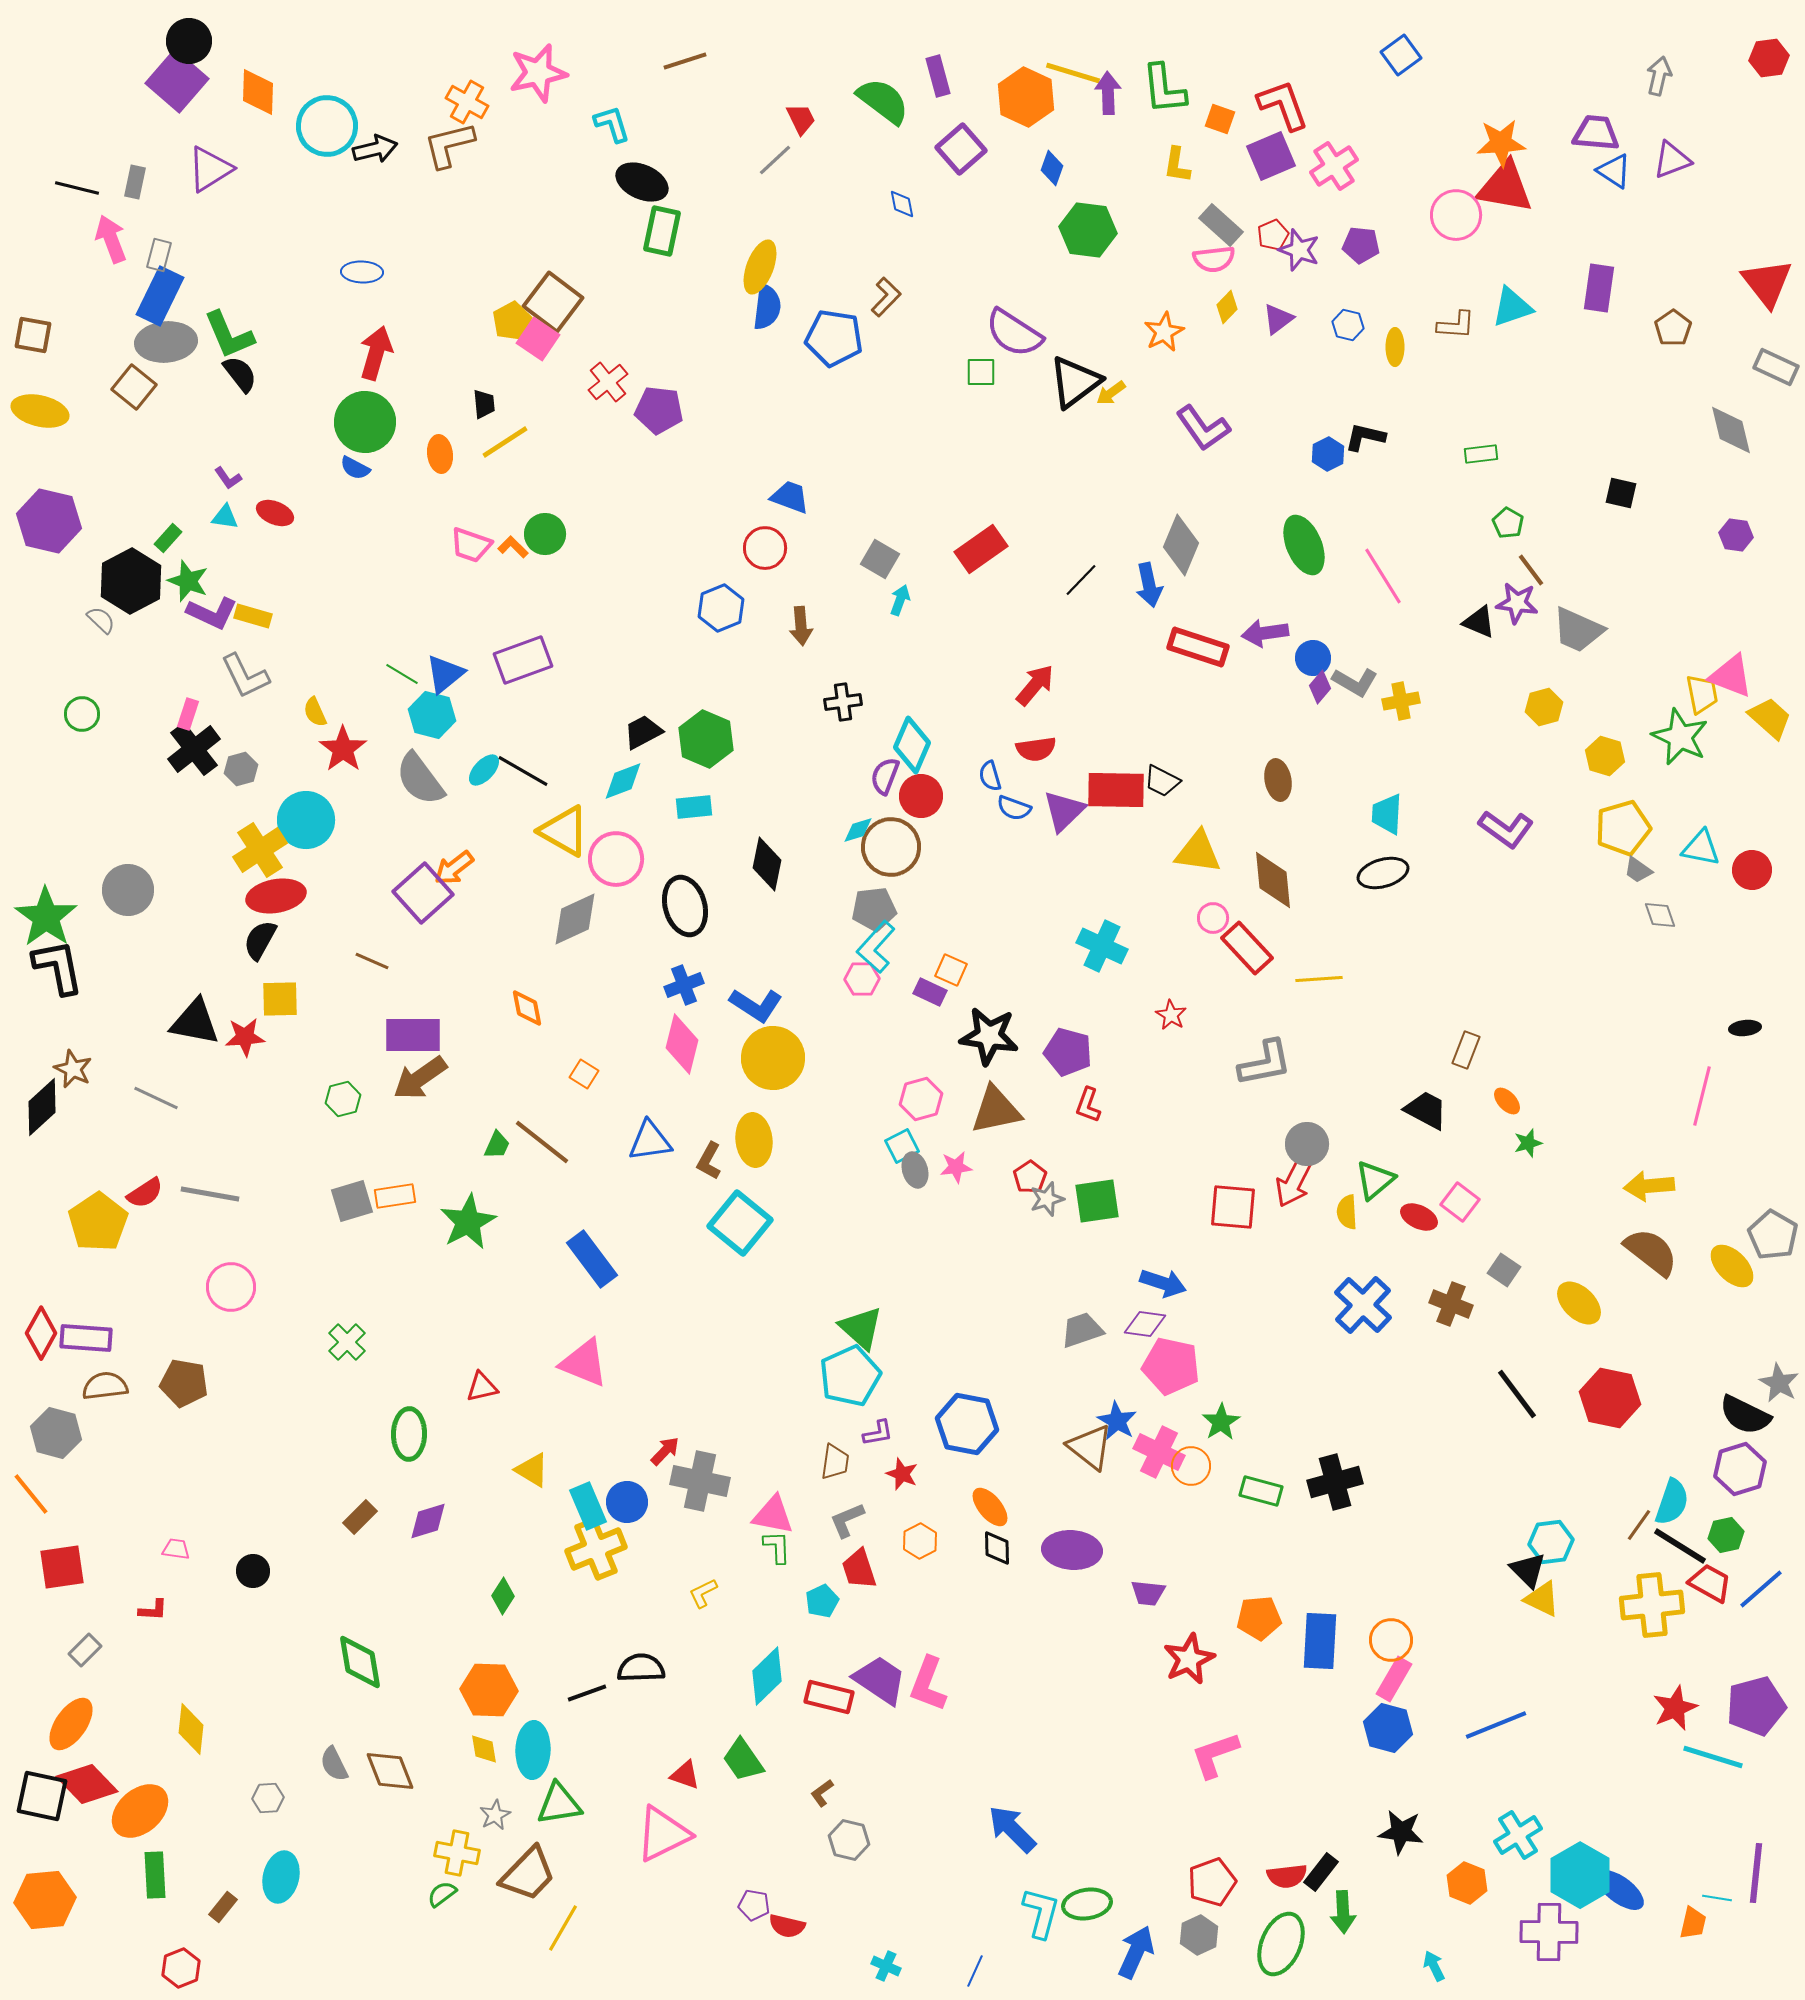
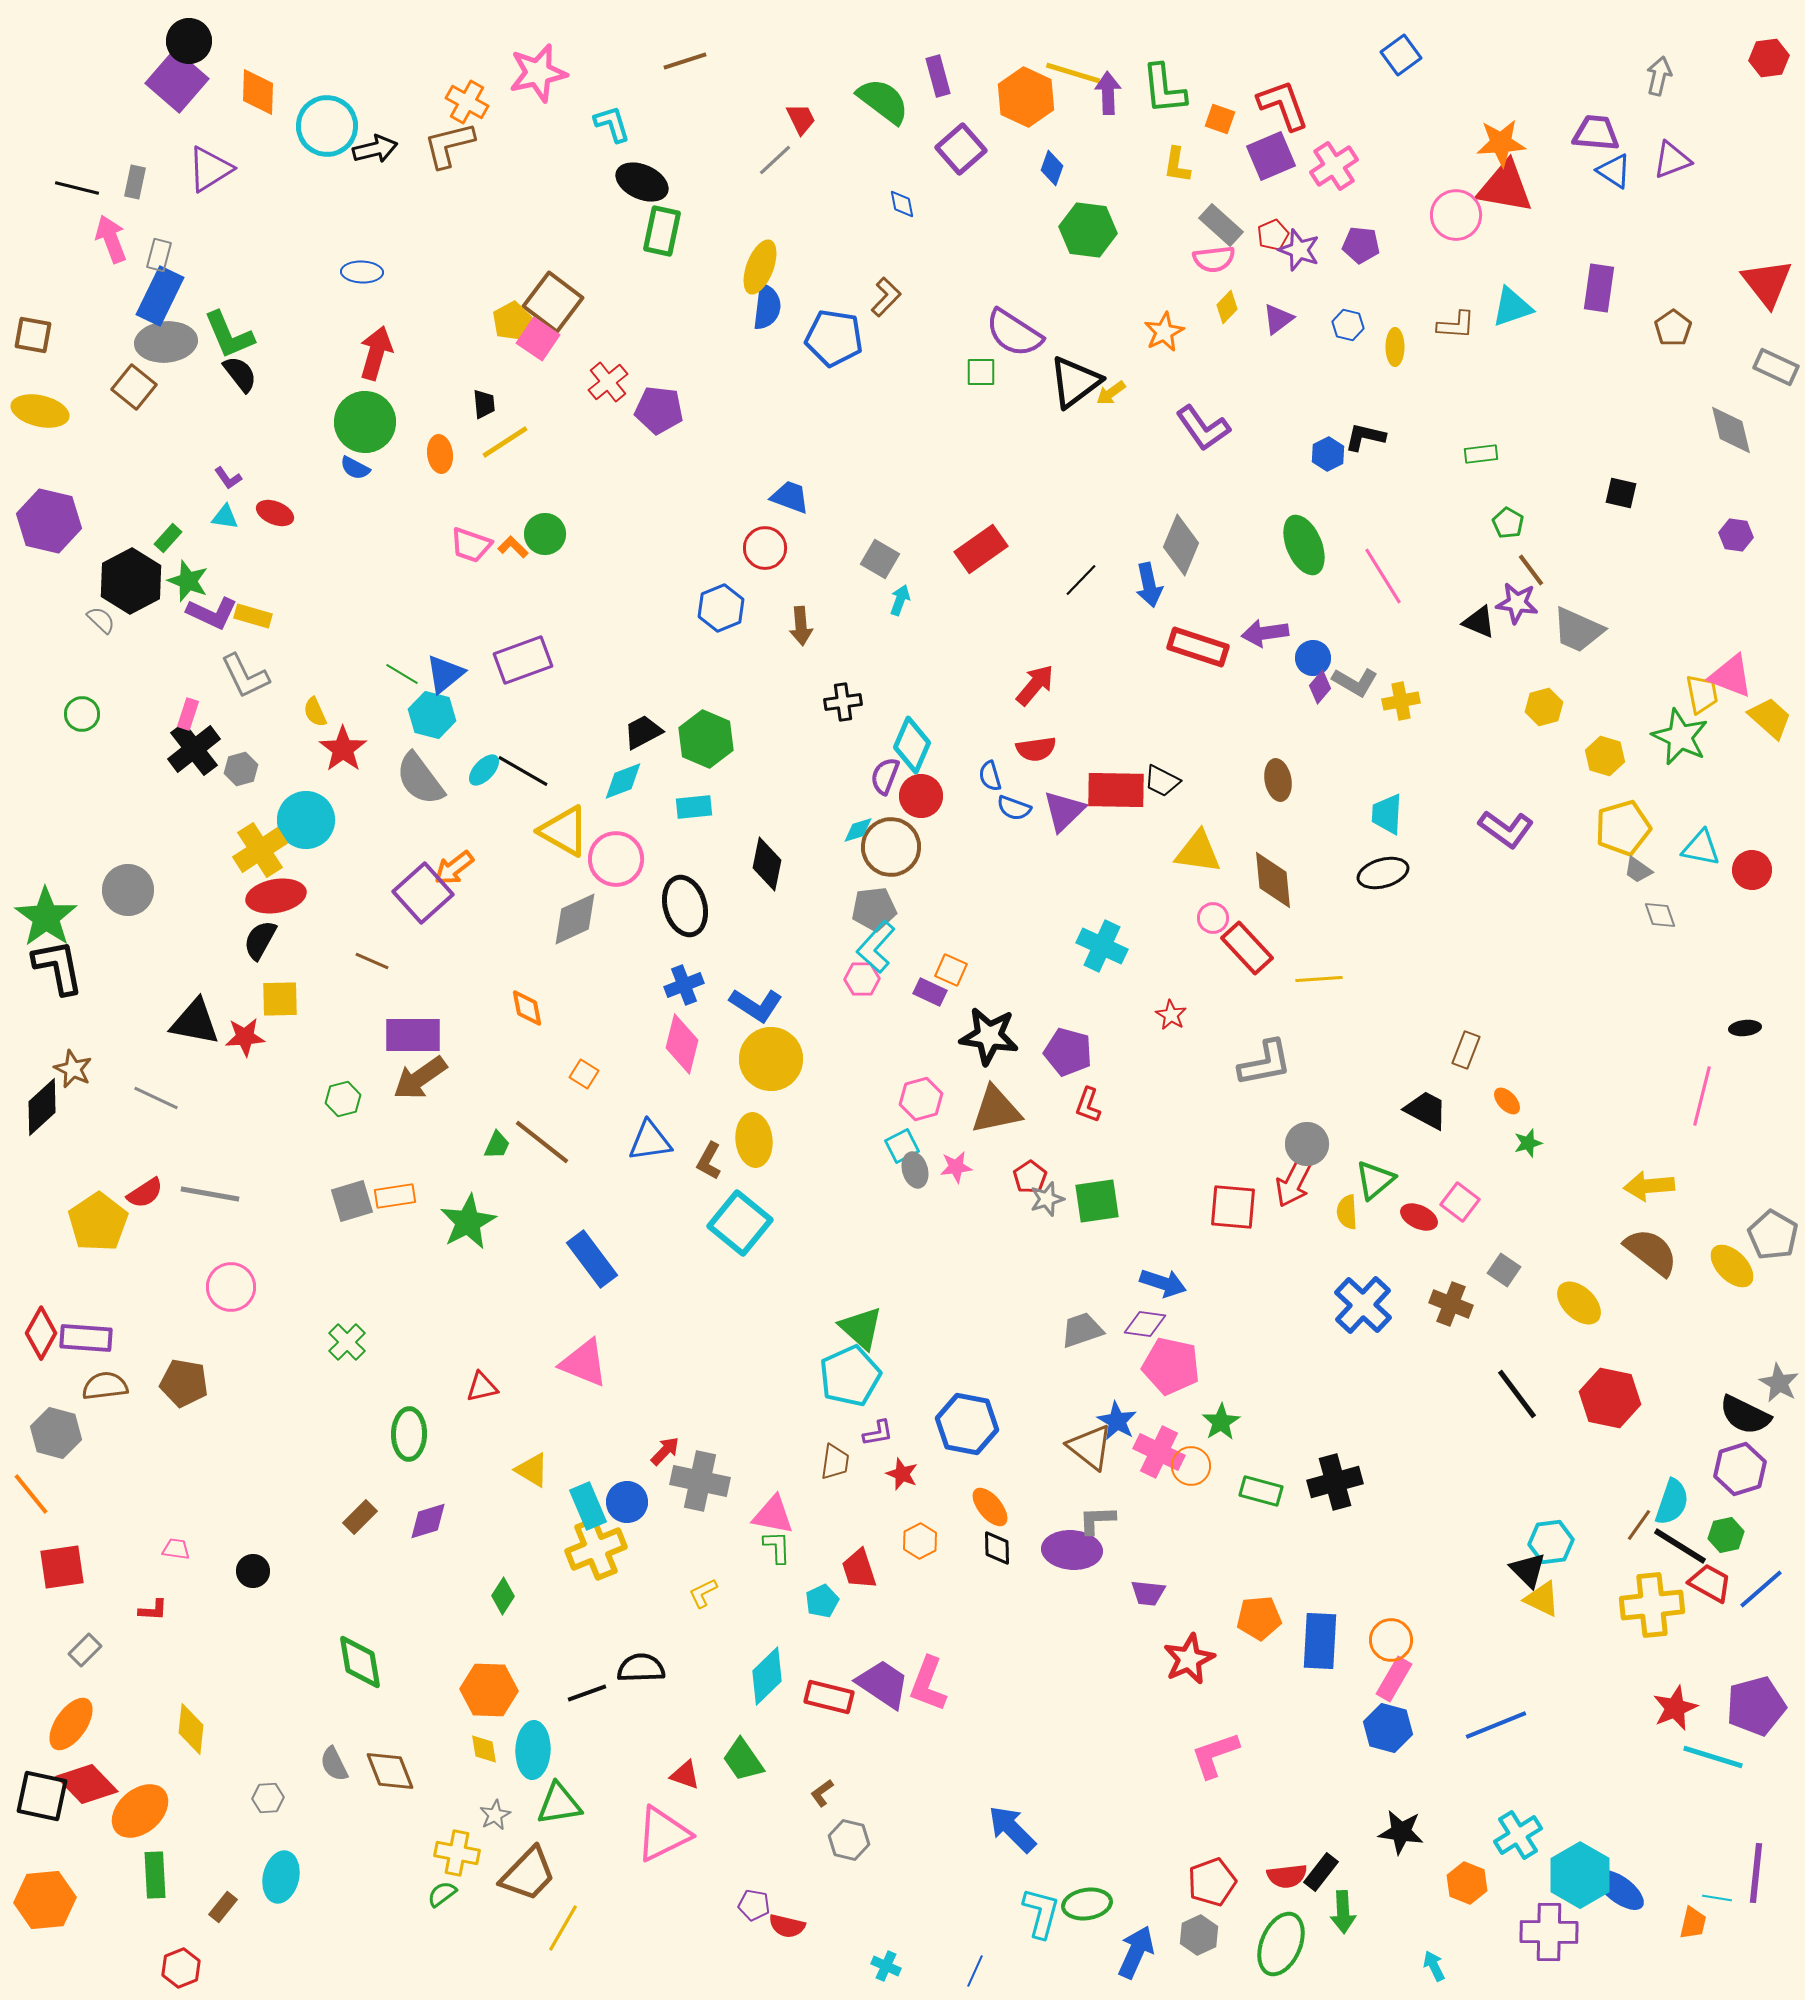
yellow circle at (773, 1058): moved 2 px left, 1 px down
gray L-shape at (847, 1520): moved 250 px right; rotated 21 degrees clockwise
purple trapezoid at (880, 1680): moved 3 px right, 4 px down
